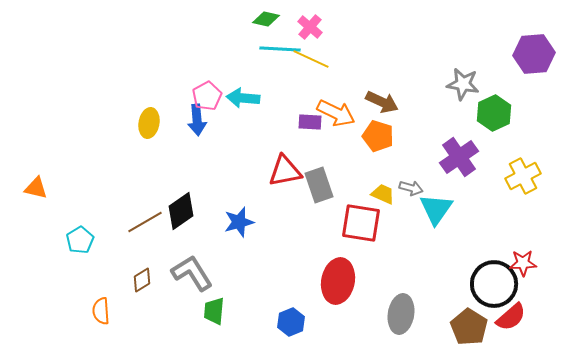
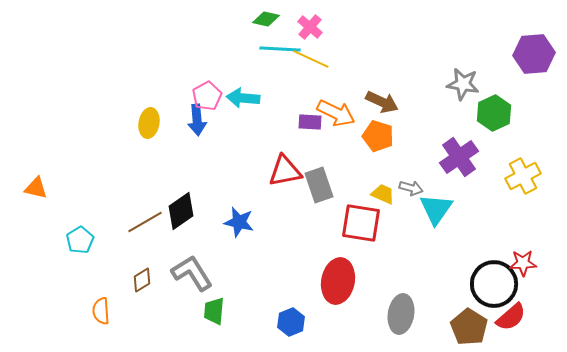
blue star: rotated 28 degrees clockwise
